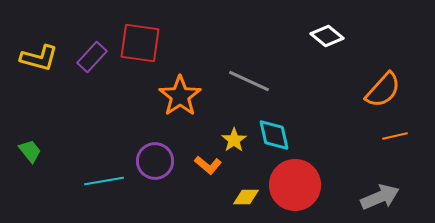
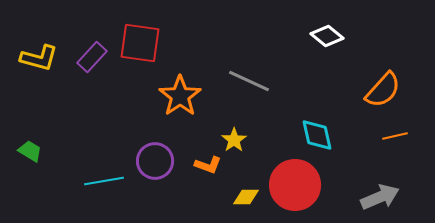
cyan diamond: moved 43 px right
green trapezoid: rotated 20 degrees counterclockwise
orange L-shape: rotated 20 degrees counterclockwise
